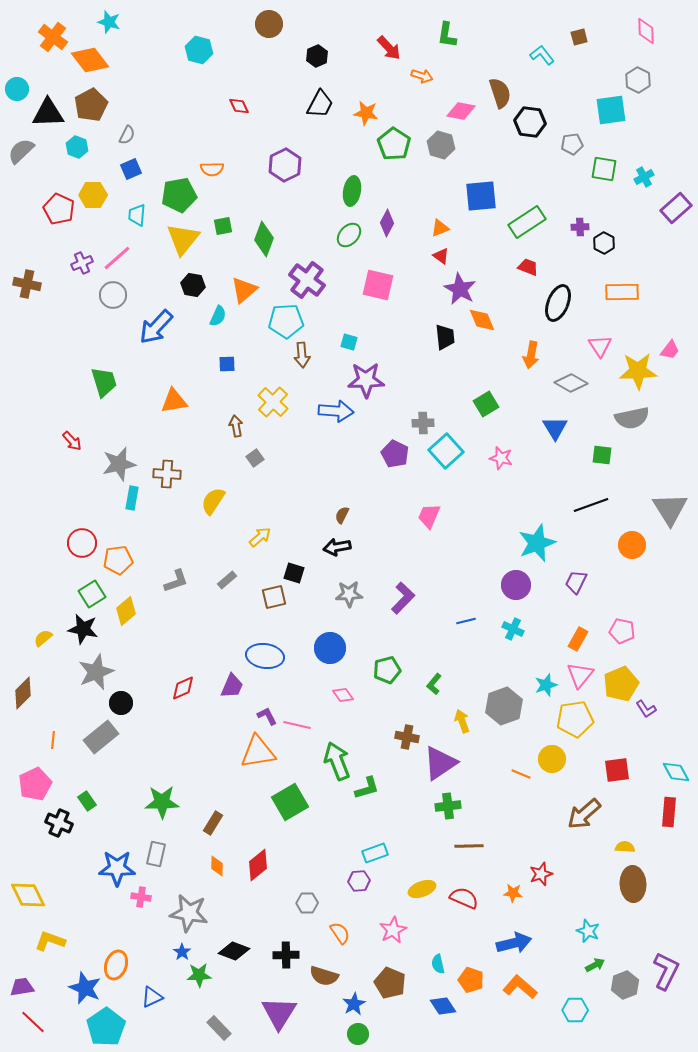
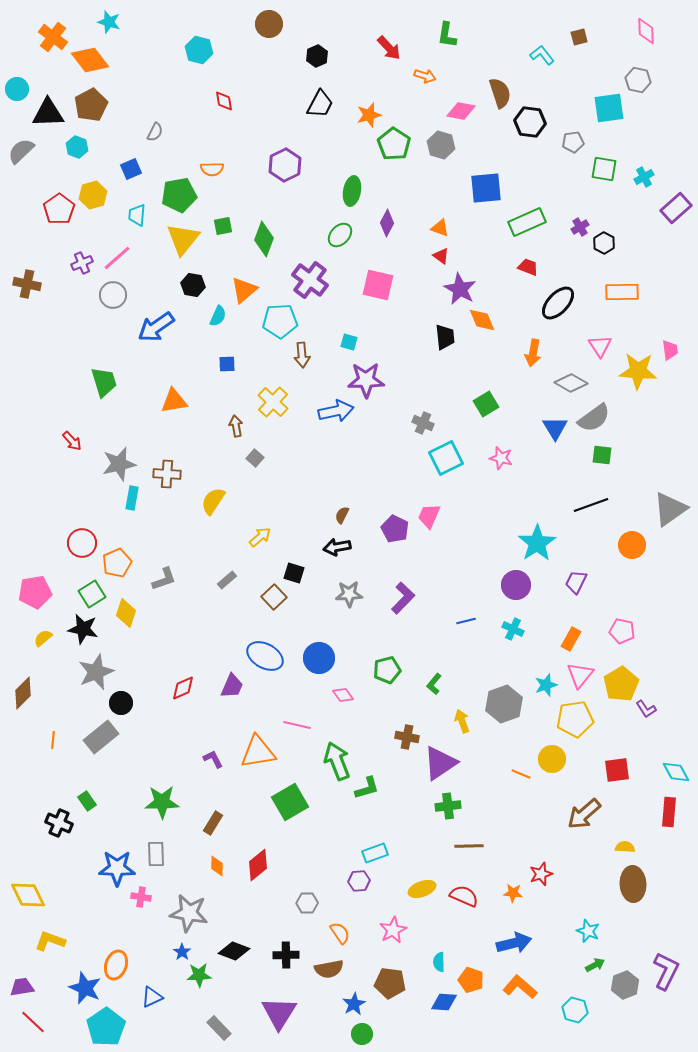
orange arrow at (422, 76): moved 3 px right
gray hexagon at (638, 80): rotated 15 degrees counterclockwise
red diamond at (239, 106): moved 15 px left, 5 px up; rotated 15 degrees clockwise
cyan square at (611, 110): moved 2 px left, 2 px up
orange star at (366, 113): moved 3 px right, 2 px down; rotated 25 degrees counterclockwise
gray semicircle at (127, 135): moved 28 px right, 3 px up
gray pentagon at (572, 144): moved 1 px right, 2 px up
yellow hexagon at (93, 195): rotated 16 degrees counterclockwise
blue square at (481, 196): moved 5 px right, 8 px up
red pentagon at (59, 209): rotated 12 degrees clockwise
green rectangle at (527, 222): rotated 9 degrees clockwise
purple cross at (580, 227): rotated 30 degrees counterclockwise
orange triangle at (440, 228): rotated 42 degrees clockwise
green ellipse at (349, 235): moved 9 px left
purple cross at (307, 280): moved 3 px right
black ellipse at (558, 303): rotated 21 degrees clockwise
cyan pentagon at (286, 321): moved 6 px left
blue arrow at (156, 327): rotated 12 degrees clockwise
pink trapezoid at (670, 350): rotated 45 degrees counterclockwise
orange arrow at (531, 355): moved 2 px right, 2 px up
yellow star at (638, 371): rotated 6 degrees clockwise
blue arrow at (336, 411): rotated 16 degrees counterclockwise
gray semicircle at (632, 418): moved 38 px left; rotated 24 degrees counterclockwise
gray cross at (423, 423): rotated 25 degrees clockwise
cyan square at (446, 451): moved 7 px down; rotated 16 degrees clockwise
purple pentagon at (395, 454): moved 75 px down
gray square at (255, 458): rotated 12 degrees counterclockwise
gray triangle at (670, 509): rotated 27 degrees clockwise
cyan star at (537, 543): rotated 12 degrees counterclockwise
orange pentagon at (118, 560): moved 1 px left, 3 px down; rotated 16 degrees counterclockwise
gray L-shape at (176, 581): moved 12 px left, 2 px up
brown square at (274, 597): rotated 30 degrees counterclockwise
yellow diamond at (126, 611): moved 2 px down; rotated 32 degrees counterclockwise
orange rectangle at (578, 639): moved 7 px left
blue circle at (330, 648): moved 11 px left, 10 px down
blue ellipse at (265, 656): rotated 21 degrees clockwise
yellow pentagon at (621, 684): rotated 8 degrees counterclockwise
gray hexagon at (504, 706): moved 2 px up
purple L-shape at (267, 716): moved 54 px left, 43 px down
pink pentagon at (35, 784): moved 192 px up; rotated 16 degrees clockwise
gray rectangle at (156, 854): rotated 15 degrees counterclockwise
red semicircle at (464, 898): moved 2 px up
cyan semicircle at (438, 964): moved 1 px right, 2 px up; rotated 12 degrees clockwise
brown semicircle at (324, 976): moved 5 px right, 7 px up; rotated 28 degrees counterclockwise
brown pentagon at (390, 983): rotated 16 degrees counterclockwise
blue diamond at (443, 1006): moved 1 px right, 4 px up; rotated 52 degrees counterclockwise
cyan hexagon at (575, 1010): rotated 15 degrees clockwise
green circle at (358, 1034): moved 4 px right
